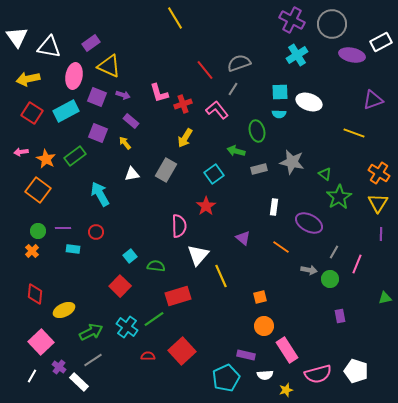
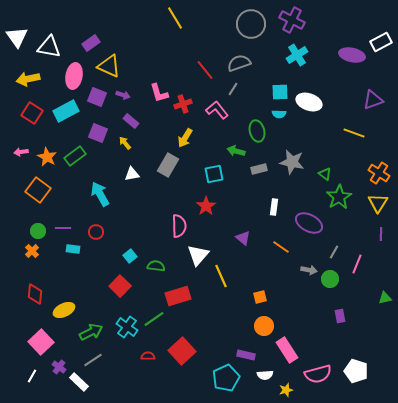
gray circle at (332, 24): moved 81 px left
orange star at (46, 159): moved 1 px right, 2 px up
gray rectangle at (166, 170): moved 2 px right, 5 px up
cyan square at (214, 174): rotated 24 degrees clockwise
